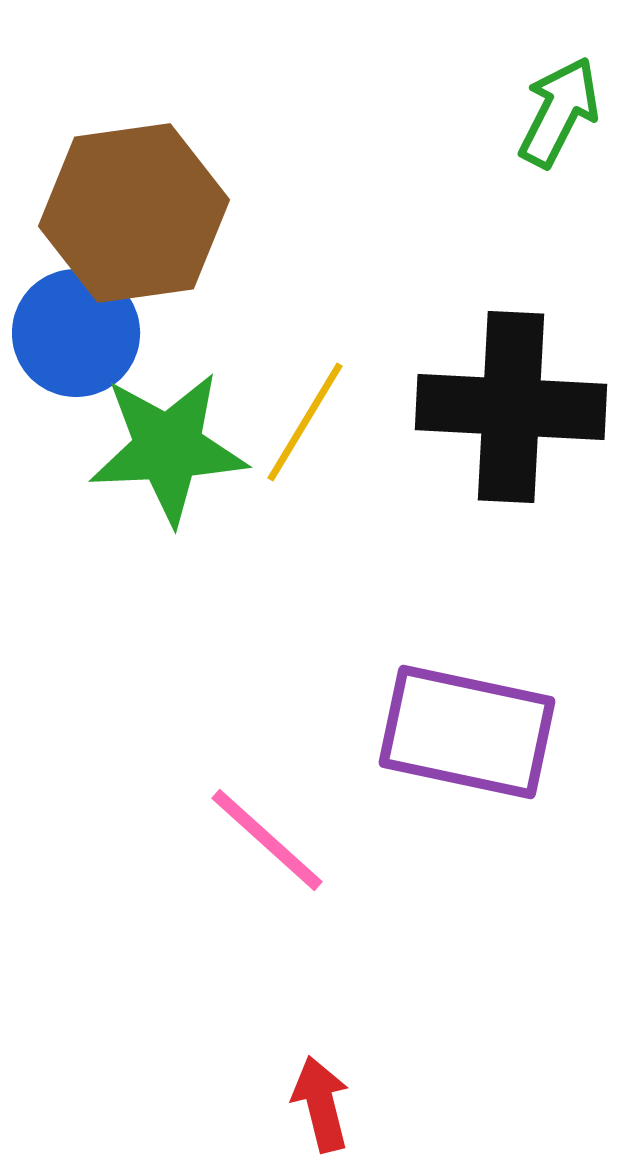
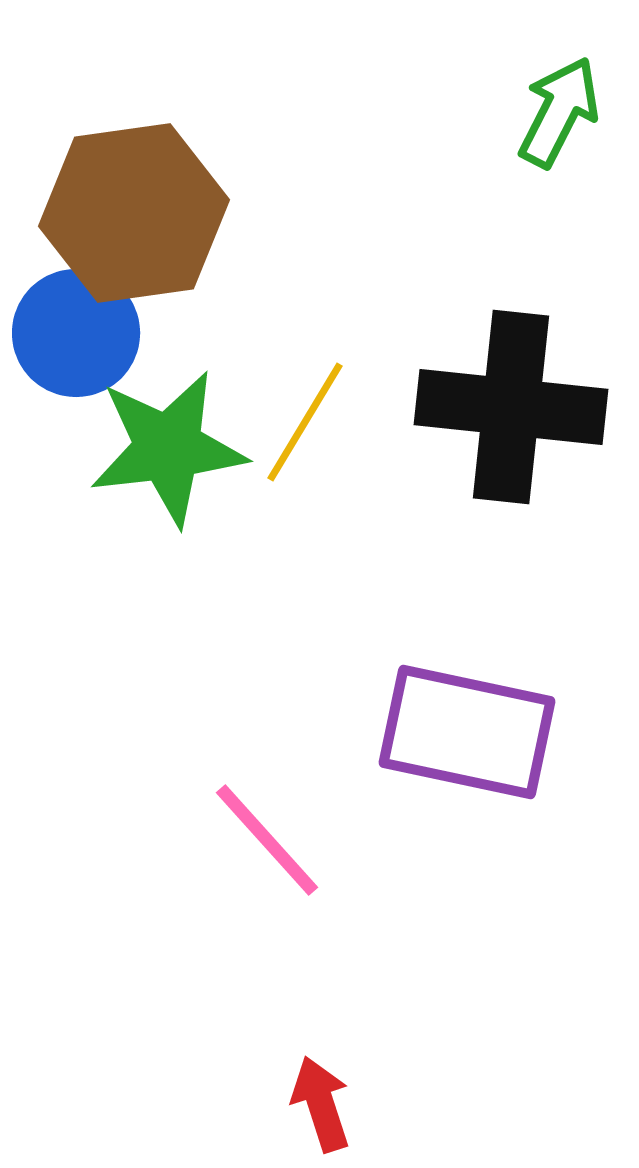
black cross: rotated 3 degrees clockwise
green star: rotated 4 degrees counterclockwise
pink line: rotated 6 degrees clockwise
red arrow: rotated 4 degrees counterclockwise
